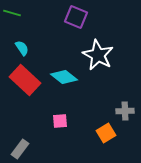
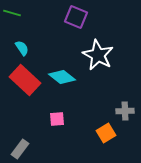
cyan diamond: moved 2 px left
pink square: moved 3 px left, 2 px up
